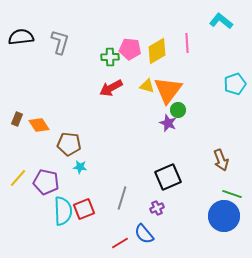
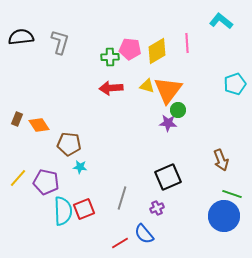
red arrow: rotated 25 degrees clockwise
purple star: rotated 18 degrees counterclockwise
